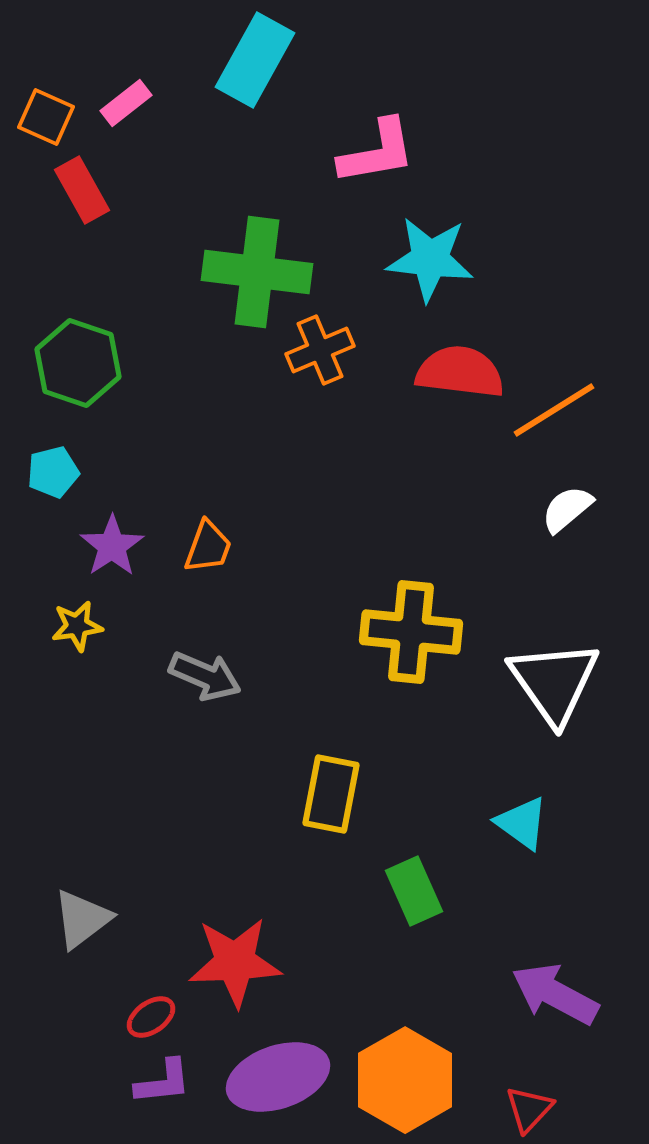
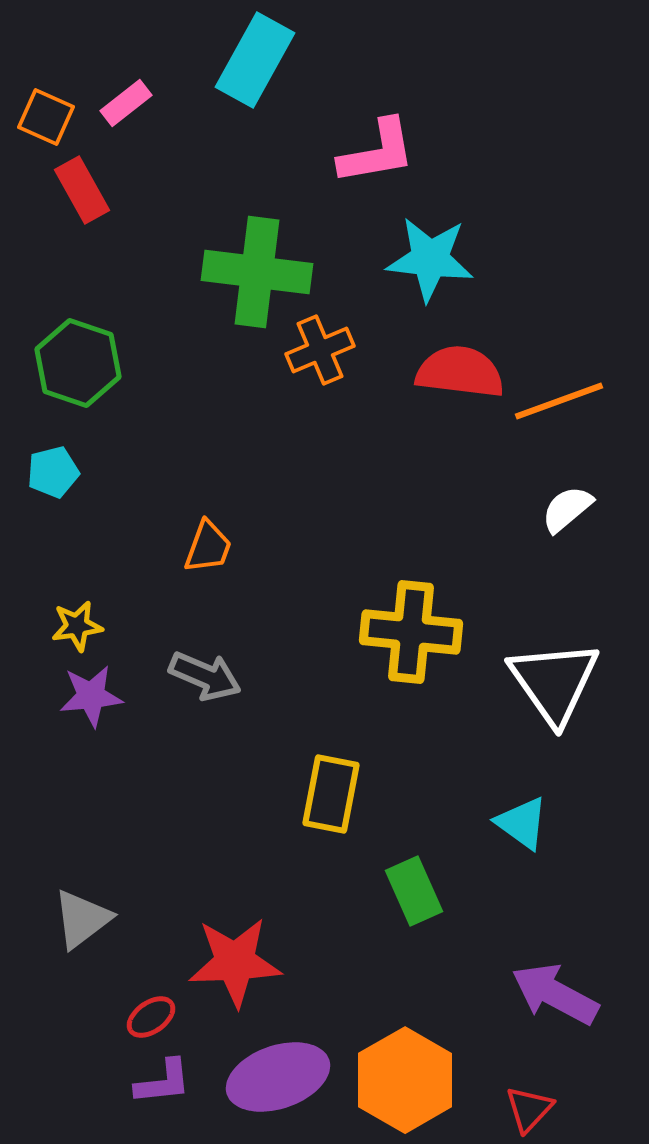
orange line: moved 5 px right, 9 px up; rotated 12 degrees clockwise
purple star: moved 21 px left, 150 px down; rotated 28 degrees clockwise
